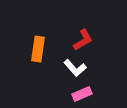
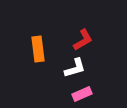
orange rectangle: rotated 15 degrees counterclockwise
white L-shape: rotated 65 degrees counterclockwise
